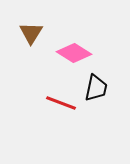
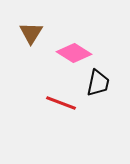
black trapezoid: moved 2 px right, 5 px up
